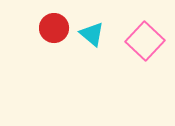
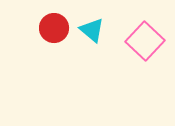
cyan triangle: moved 4 px up
